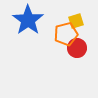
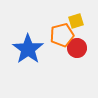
blue star: moved 29 px down
orange pentagon: moved 4 px left, 1 px down
